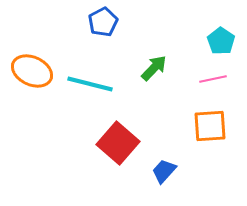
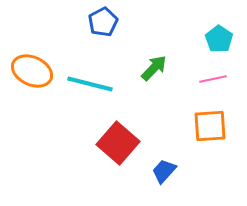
cyan pentagon: moved 2 px left, 2 px up
